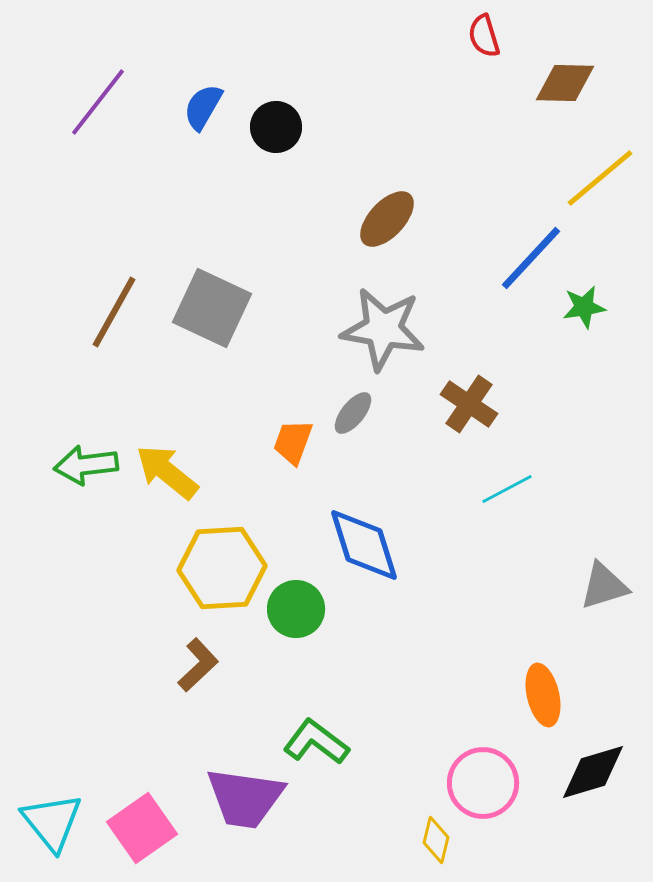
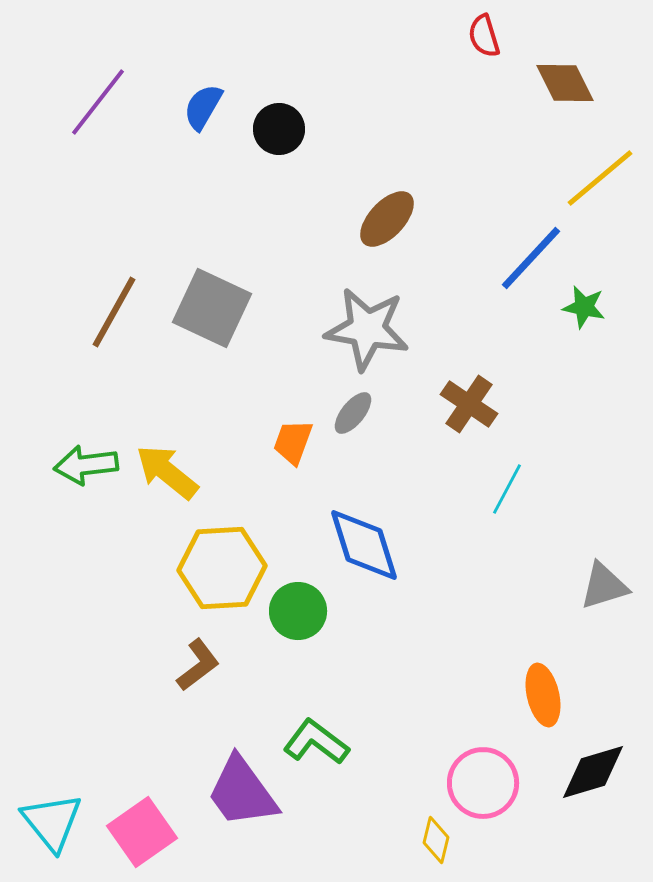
brown diamond: rotated 62 degrees clockwise
black circle: moved 3 px right, 2 px down
green star: rotated 21 degrees clockwise
gray star: moved 16 px left
cyan line: rotated 34 degrees counterclockwise
green circle: moved 2 px right, 2 px down
brown L-shape: rotated 6 degrees clockwise
purple trapezoid: moved 3 px left, 6 px up; rotated 46 degrees clockwise
pink square: moved 4 px down
